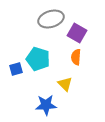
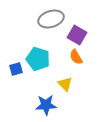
purple square: moved 2 px down
orange semicircle: rotated 35 degrees counterclockwise
